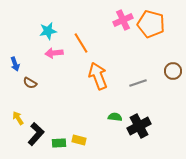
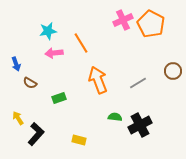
orange pentagon: rotated 12 degrees clockwise
blue arrow: moved 1 px right
orange arrow: moved 4 px down
gray line: rotated 12 degrees counterclockwise
black cross: moved 1 px right, 1 px up
green rectangle: moved 45 px up; rotated 16 degrees counterclockwise
